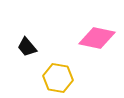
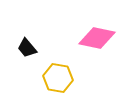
black trapezoid: moved 1 px down
